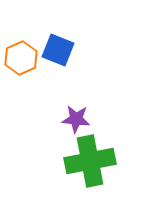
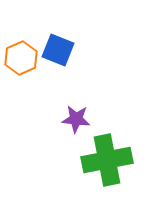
green cross: moved 17 px right, 1 px up
